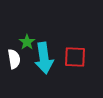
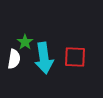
green star: moved 2 px left
white semicircle: rotated 18 degrees clockwise
